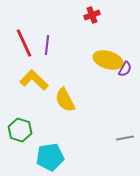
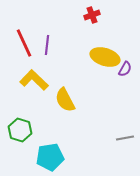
yellow ellipse: moved 3 px left, 3 px up
